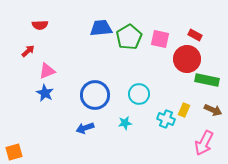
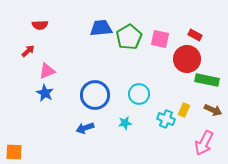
orange square: rotated 18 degrees clockwise
